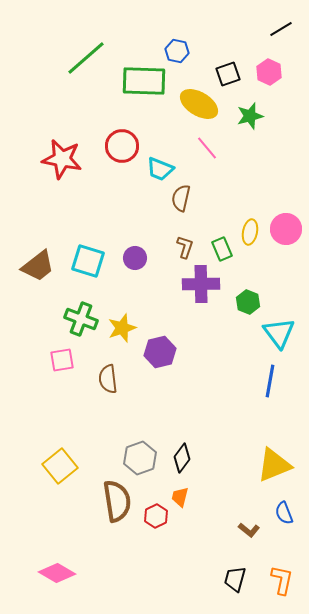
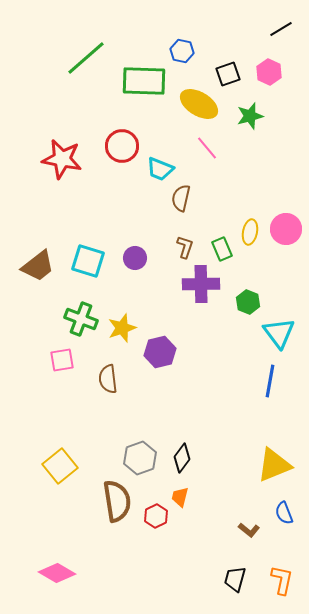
blue hexagon at (177, 51): moved 5 px right
